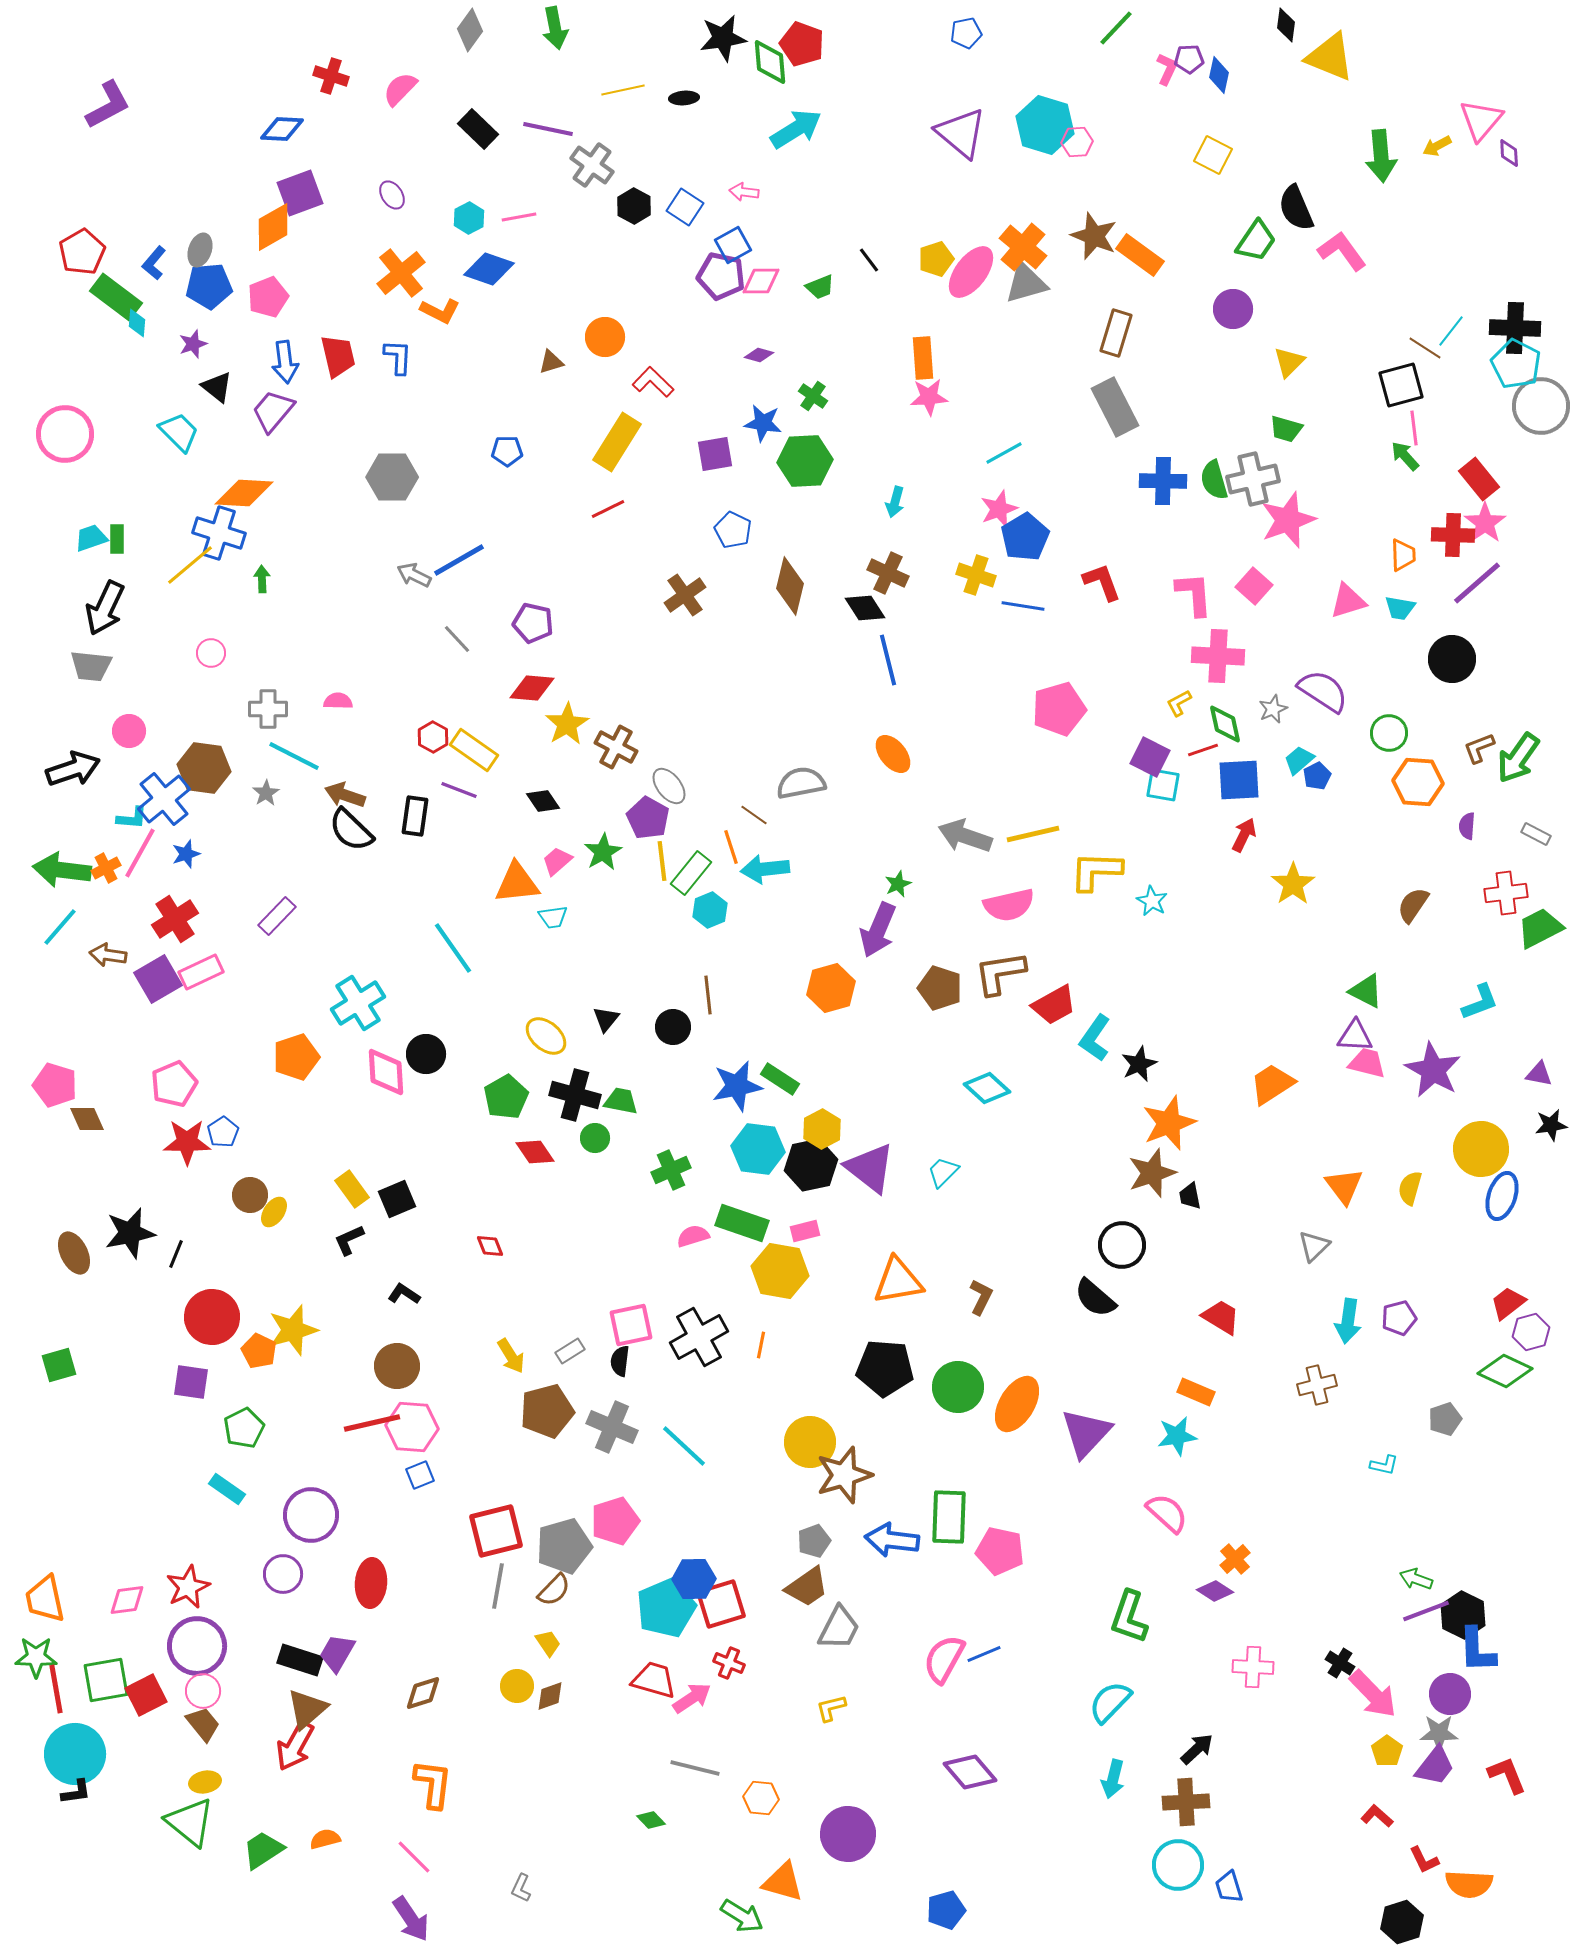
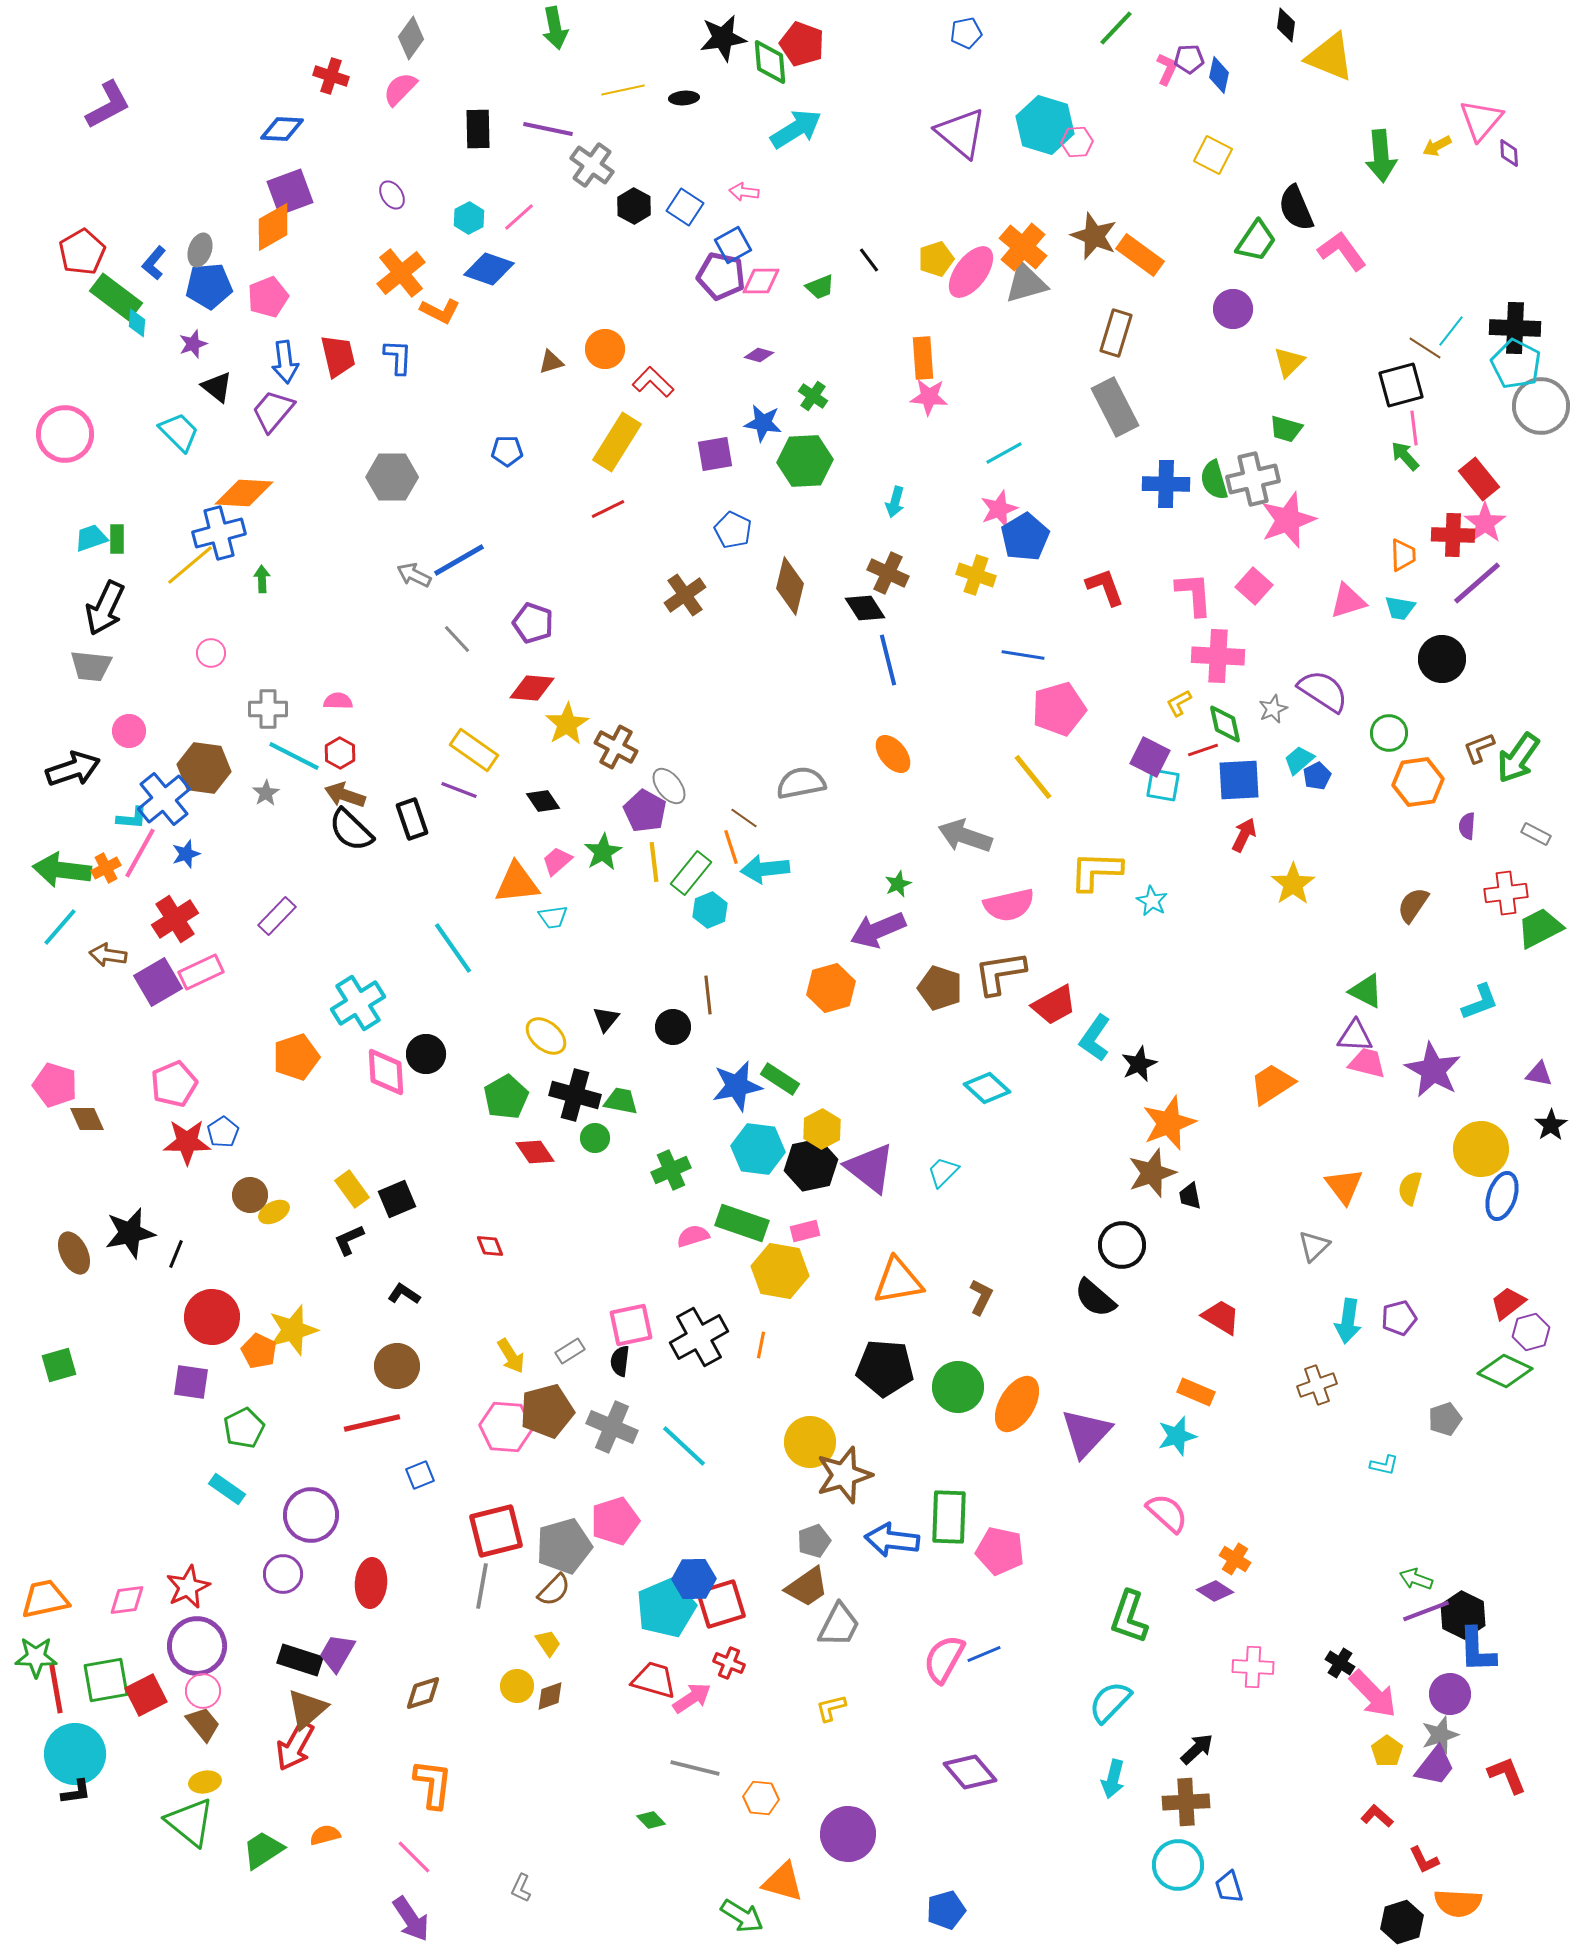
gray diamond at (470, 30): moved 59 px left, 8 px down
black rectangle at (478, 129): rotated 45 degrees clockwise
purple square at (300, 193): moved 10 px left, 1 px up
pink line at (519, 217): rotated 32 degrees counterclockwise
orange circle at (605, 337): moved 12 px down
pink star at (929, 397): rotated 9 degrees clockwise
blue cross at (1163, 481): moved 3 px right, 3 px down
blue cross at (219, 533): rotated 33 degrees counterclockwise
red L-shape at (1102, 582): moved 3 px right, 5 px down
blue line at (1023, 606): moved 49 px down
purple pentagon at (533, 623): rotated 6 degrees clockwise
black circle at (1452, 659): moved 10 px left
red hexagon at (433, 737): moved 93 px left, 16 px down
orange hexagon at (1418, 782): rotated 12 degrees counterclockwise
brown line at (754, 815): moved 10 px left, 3 px down
black rectangle at (415, 816): moved 3 px left, 3 px down; rotated 27 degrees counterclockwise
purple pentagon at (648, 818): moved 3 px left, 7 px up
yellow line at (1033, 834): moved 57 px up; rotated 64 degrees clockwise
yellow line at (662, 861): moved 8 px left, 1 px down
purple arrow at (878, 930): rotated 44 degrees clockwise
purple square at (158, 979): moved 3 px down
black star at (1551, 1125): rotated 24 degrees counterclockwise
yellow ellipse at (274, 1212): rotated 28 degrees clockwise
brown cross at (1317, 1385): rotated 6 degrees counterclockwise
pink hexagon at (412, 1427): moved 94 px right
cyan star at (1177, 1436): rotated 6 degrees counterclockwise
orange cross at (1235, 1559): rotated 16 degrees counterclockwise
gray line at (498, 1586): moved 16 px left
orange trapezoid at (45, 1599): rotated 90 degrees clockwise
gray trapezoid at (839, 1628): moved 3 px up
gray star at (1439, 1733): moved 1 px right, 2 px down; rotated 18 degrees counterclockwise
orange semicircle at (325, 1839): moved 4 px up
orange semicircle at (1469, 1884): moved 11 px left, 19 px down
